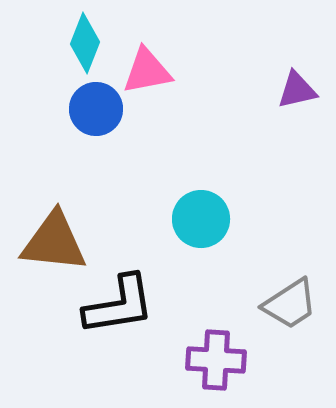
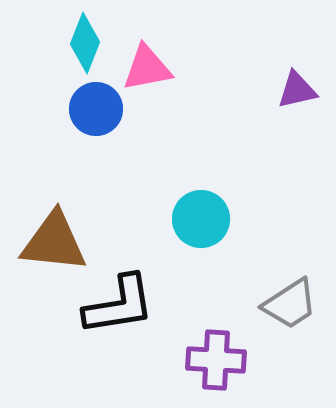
pink triangle: moved 3 px up
